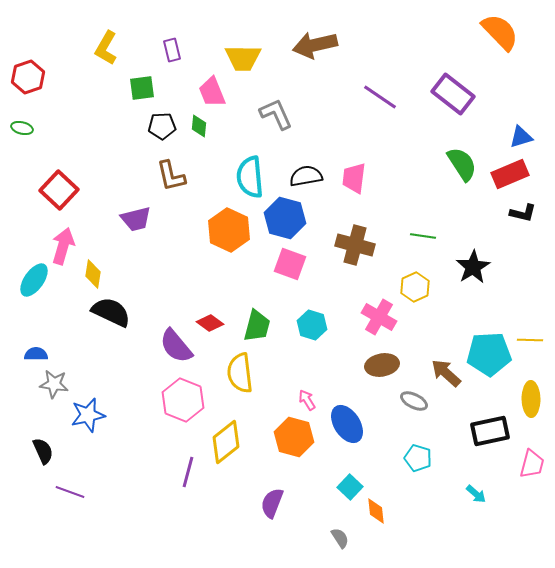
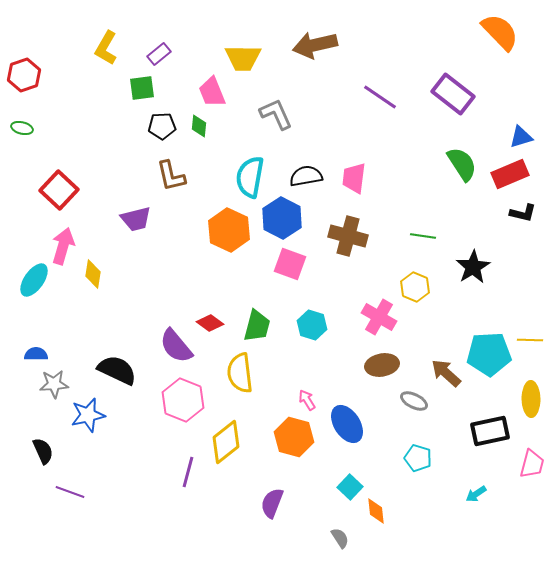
purple rectangle at (172, 50): moved 13 px left, 4 px down; rotated 65 degrees clockwise
red hexagon at (28, 77): moved 4 px left, 2 px up
cyan semicircle at (250, 177): rotated 15 degrees clockwise
blue hexagon at (285, 218): moved 3 px left; rotated 12 degrees clockwise
brown cross at (355, 245): moved 7 px left, 9 px up
yellow hexagon at (415, 287): rotated 12 degrees counterclockwise
black semicircle at (111, 312): moved 6 px right, 58 px down
gray star at (54, 384): rotated 12 degrees counterclockwise
cyan arrow at (476, 494): rotated 105 degrees clockwise
